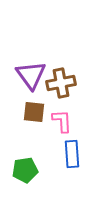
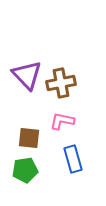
purple triangle: moved 4 px left; rotated 8 degrees counterclockwise
brown square: moved 5 px left, 26 px down
pink L-shape: rotated 75 degrees counterclockwise
blue rectangle: moved 1 px right, 5 px down; rotated 12 degrees counterclockwise
